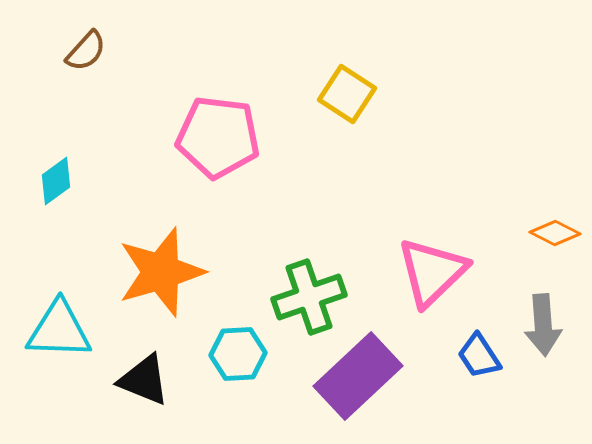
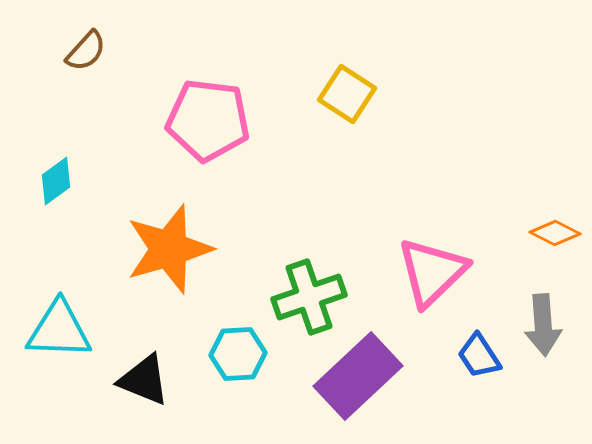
pink pentagon: moved 10 px left, 17 px up
orange star: moved 8 px right, 23 px up
